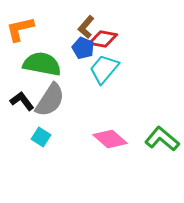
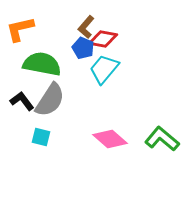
cyan square: rotated 18 degrees counterclockwise
